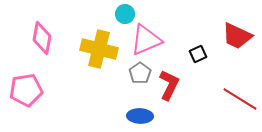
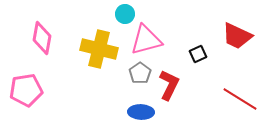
pink triangle: rotated 8 degrees clockwise
blue ellipse: moved 1 px right, 4 px up
